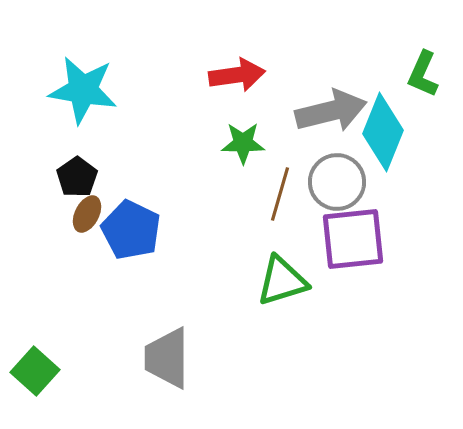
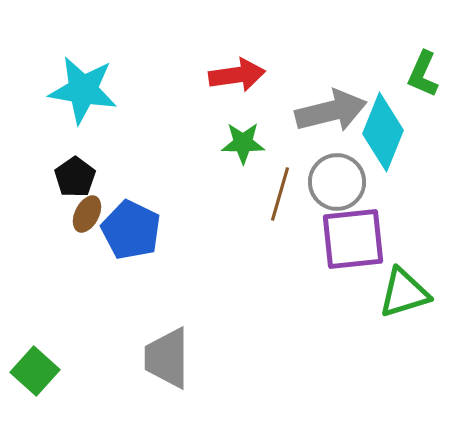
black pentagon: moved 2 px left
green triangle: moved 122 px right, 12 px down
